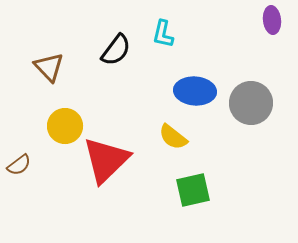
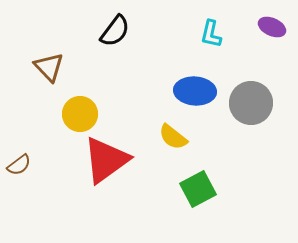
purple ellipse: moved 7 px down; rotated 60 degrees counterclockwise
cyan L-shape: moved 48 px right
black semicircle: moved 1 px left, 19 px up
yellow circle: moved 15 px right, 12 px up
red triangle: rotated 8 degrees clockwise
green square: moved 5 px right, 1 px up; rotated 15 degrees counterclockwise
